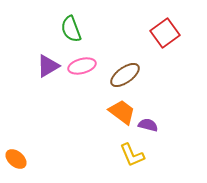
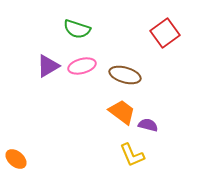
green semicircle: moved 6 px right; rotated 52 degrees counterclockwise
brown ellipse: rotated 52 degrees clockwise
